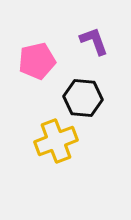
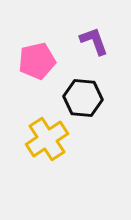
yellow cross: moved 9 px left, 2 px up; rotated 12 degrees counterclockwise
